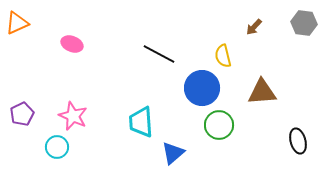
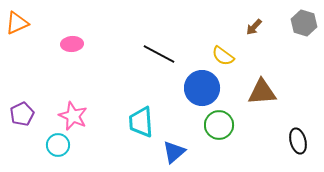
gray hexagon: rotated 10 degrees clockwise
pink ellipse: rotated 25 degrees counterclockwise
yellow semicircle: rotated 40 degrees counterclockwise
cyan circle: moved 1 px right, 2 px up
blue triangle: moved 1 px right, 1 px up
